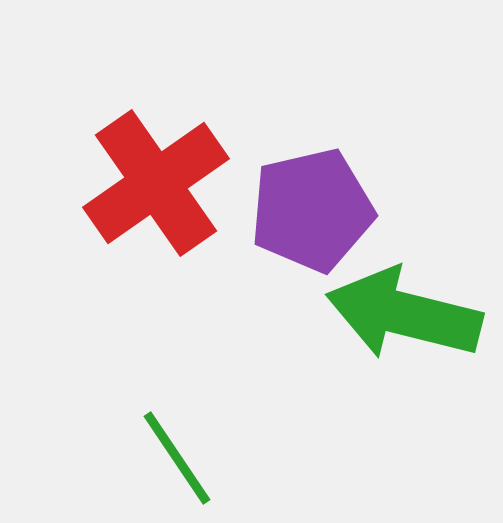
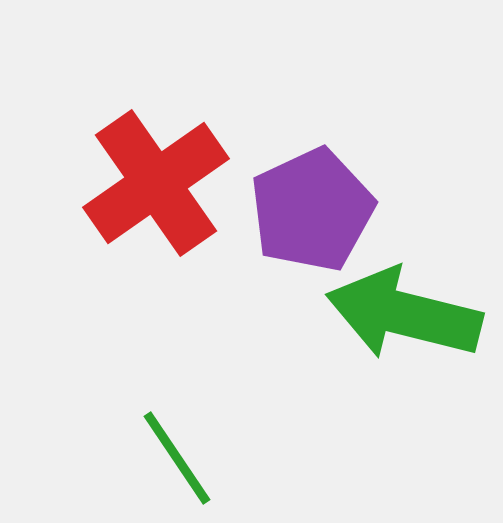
purple pentagon: rotated 12 degrees counterclockwise
